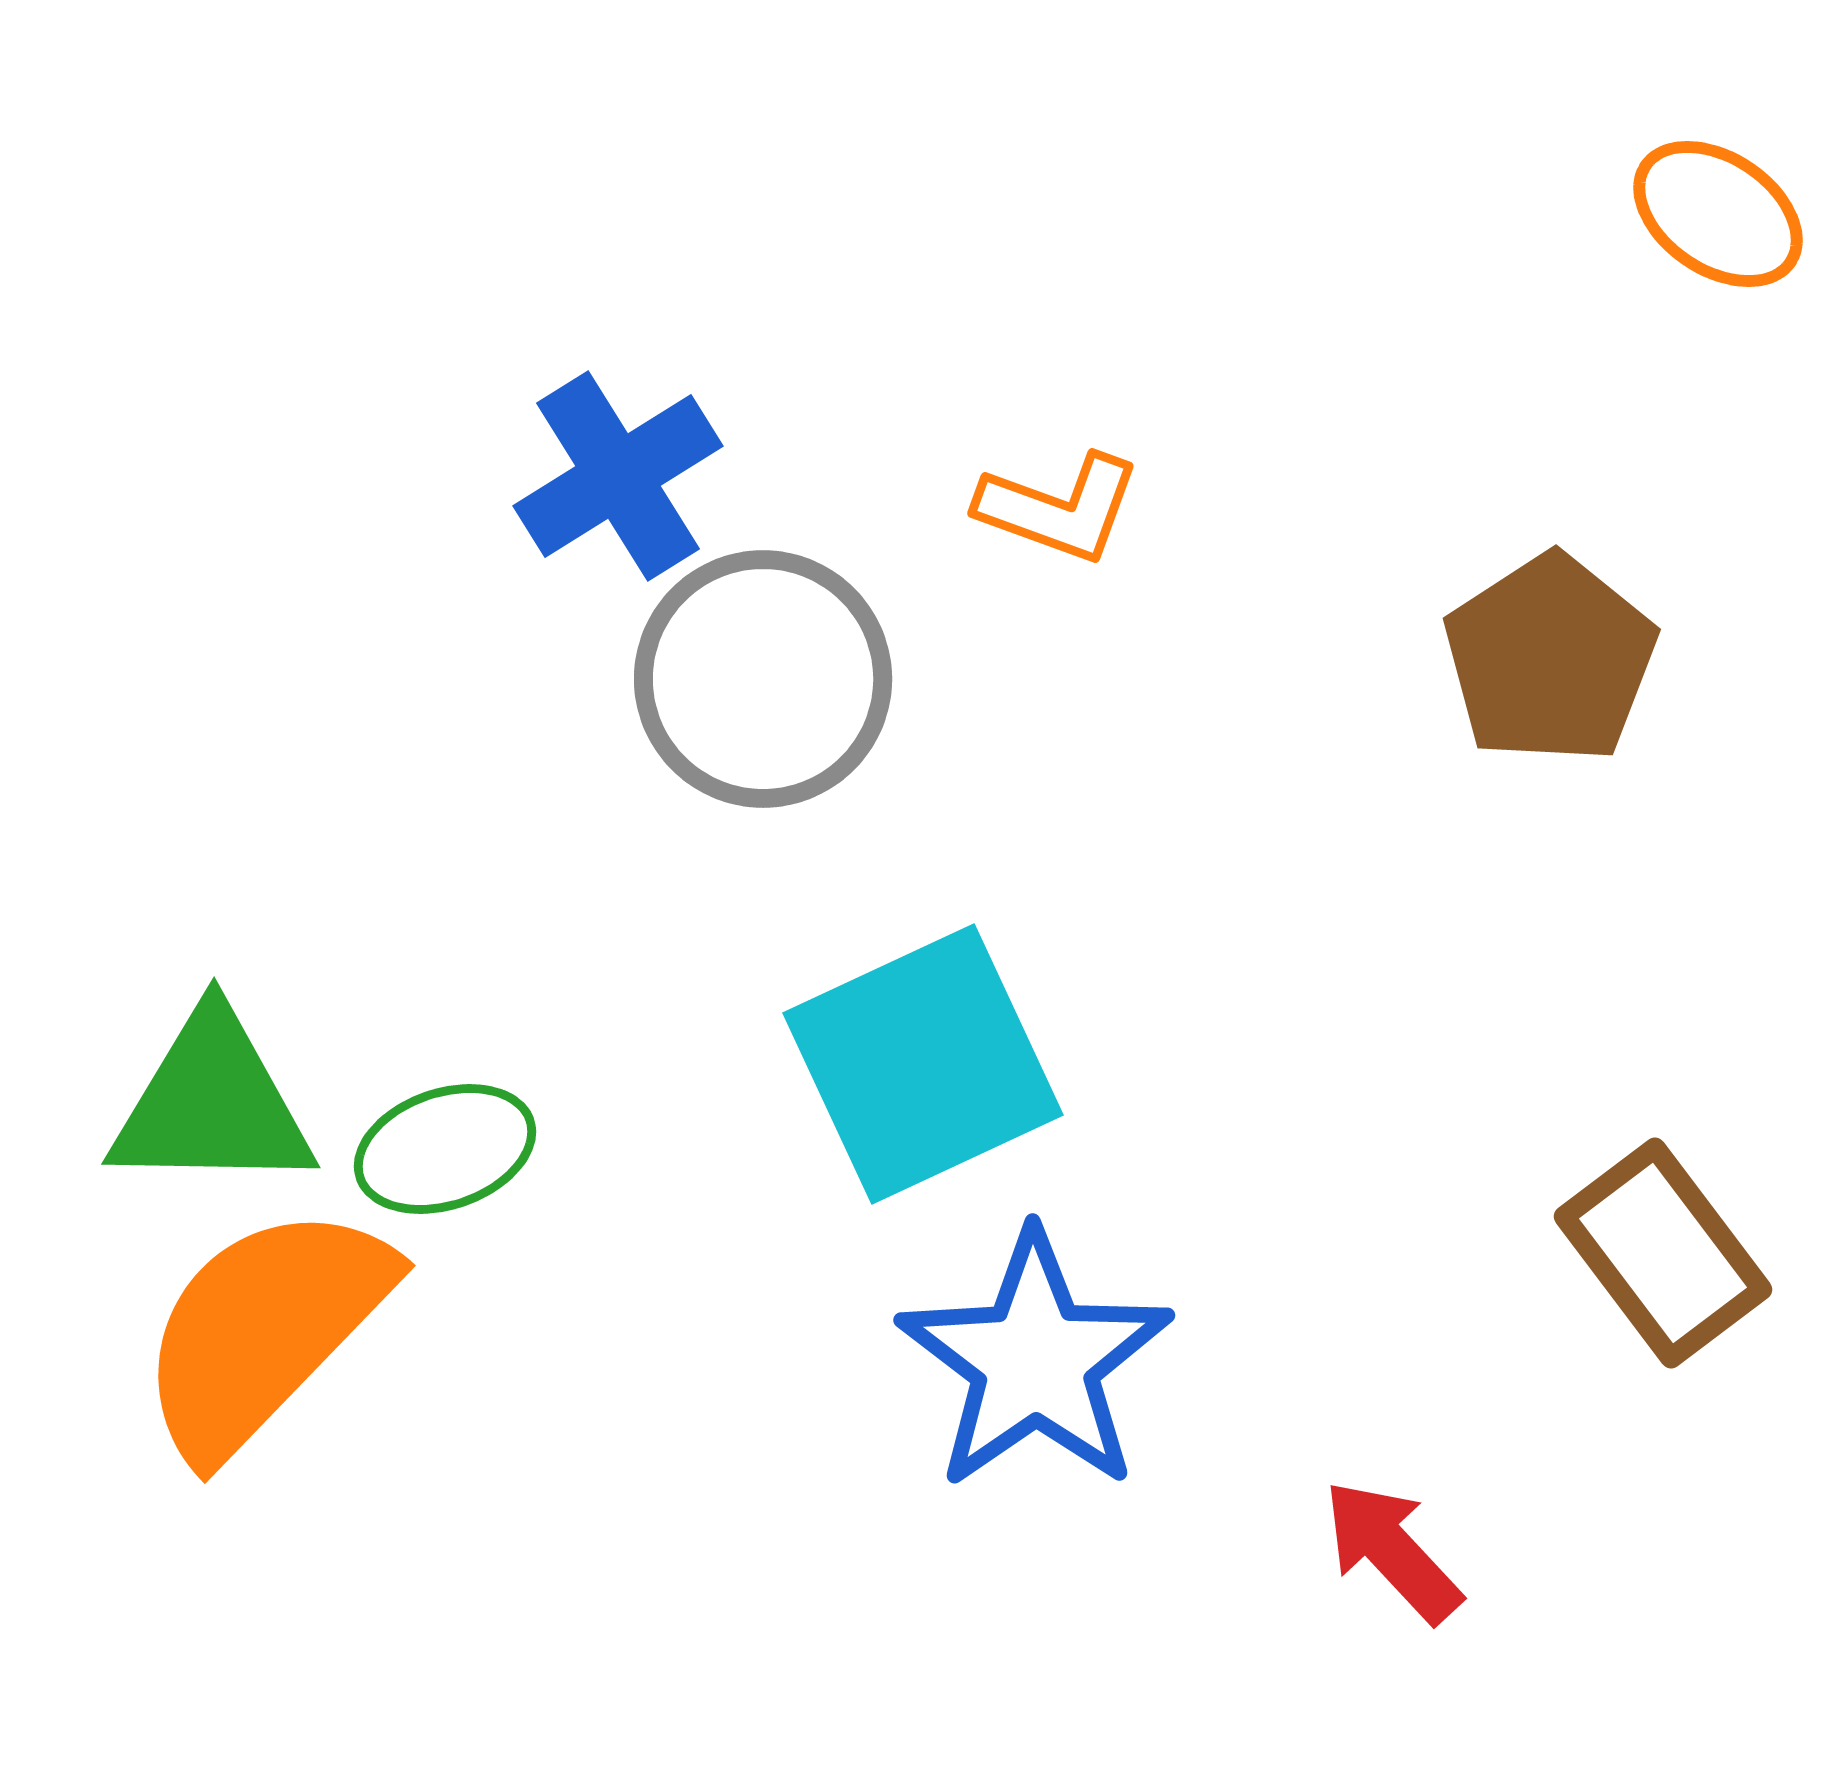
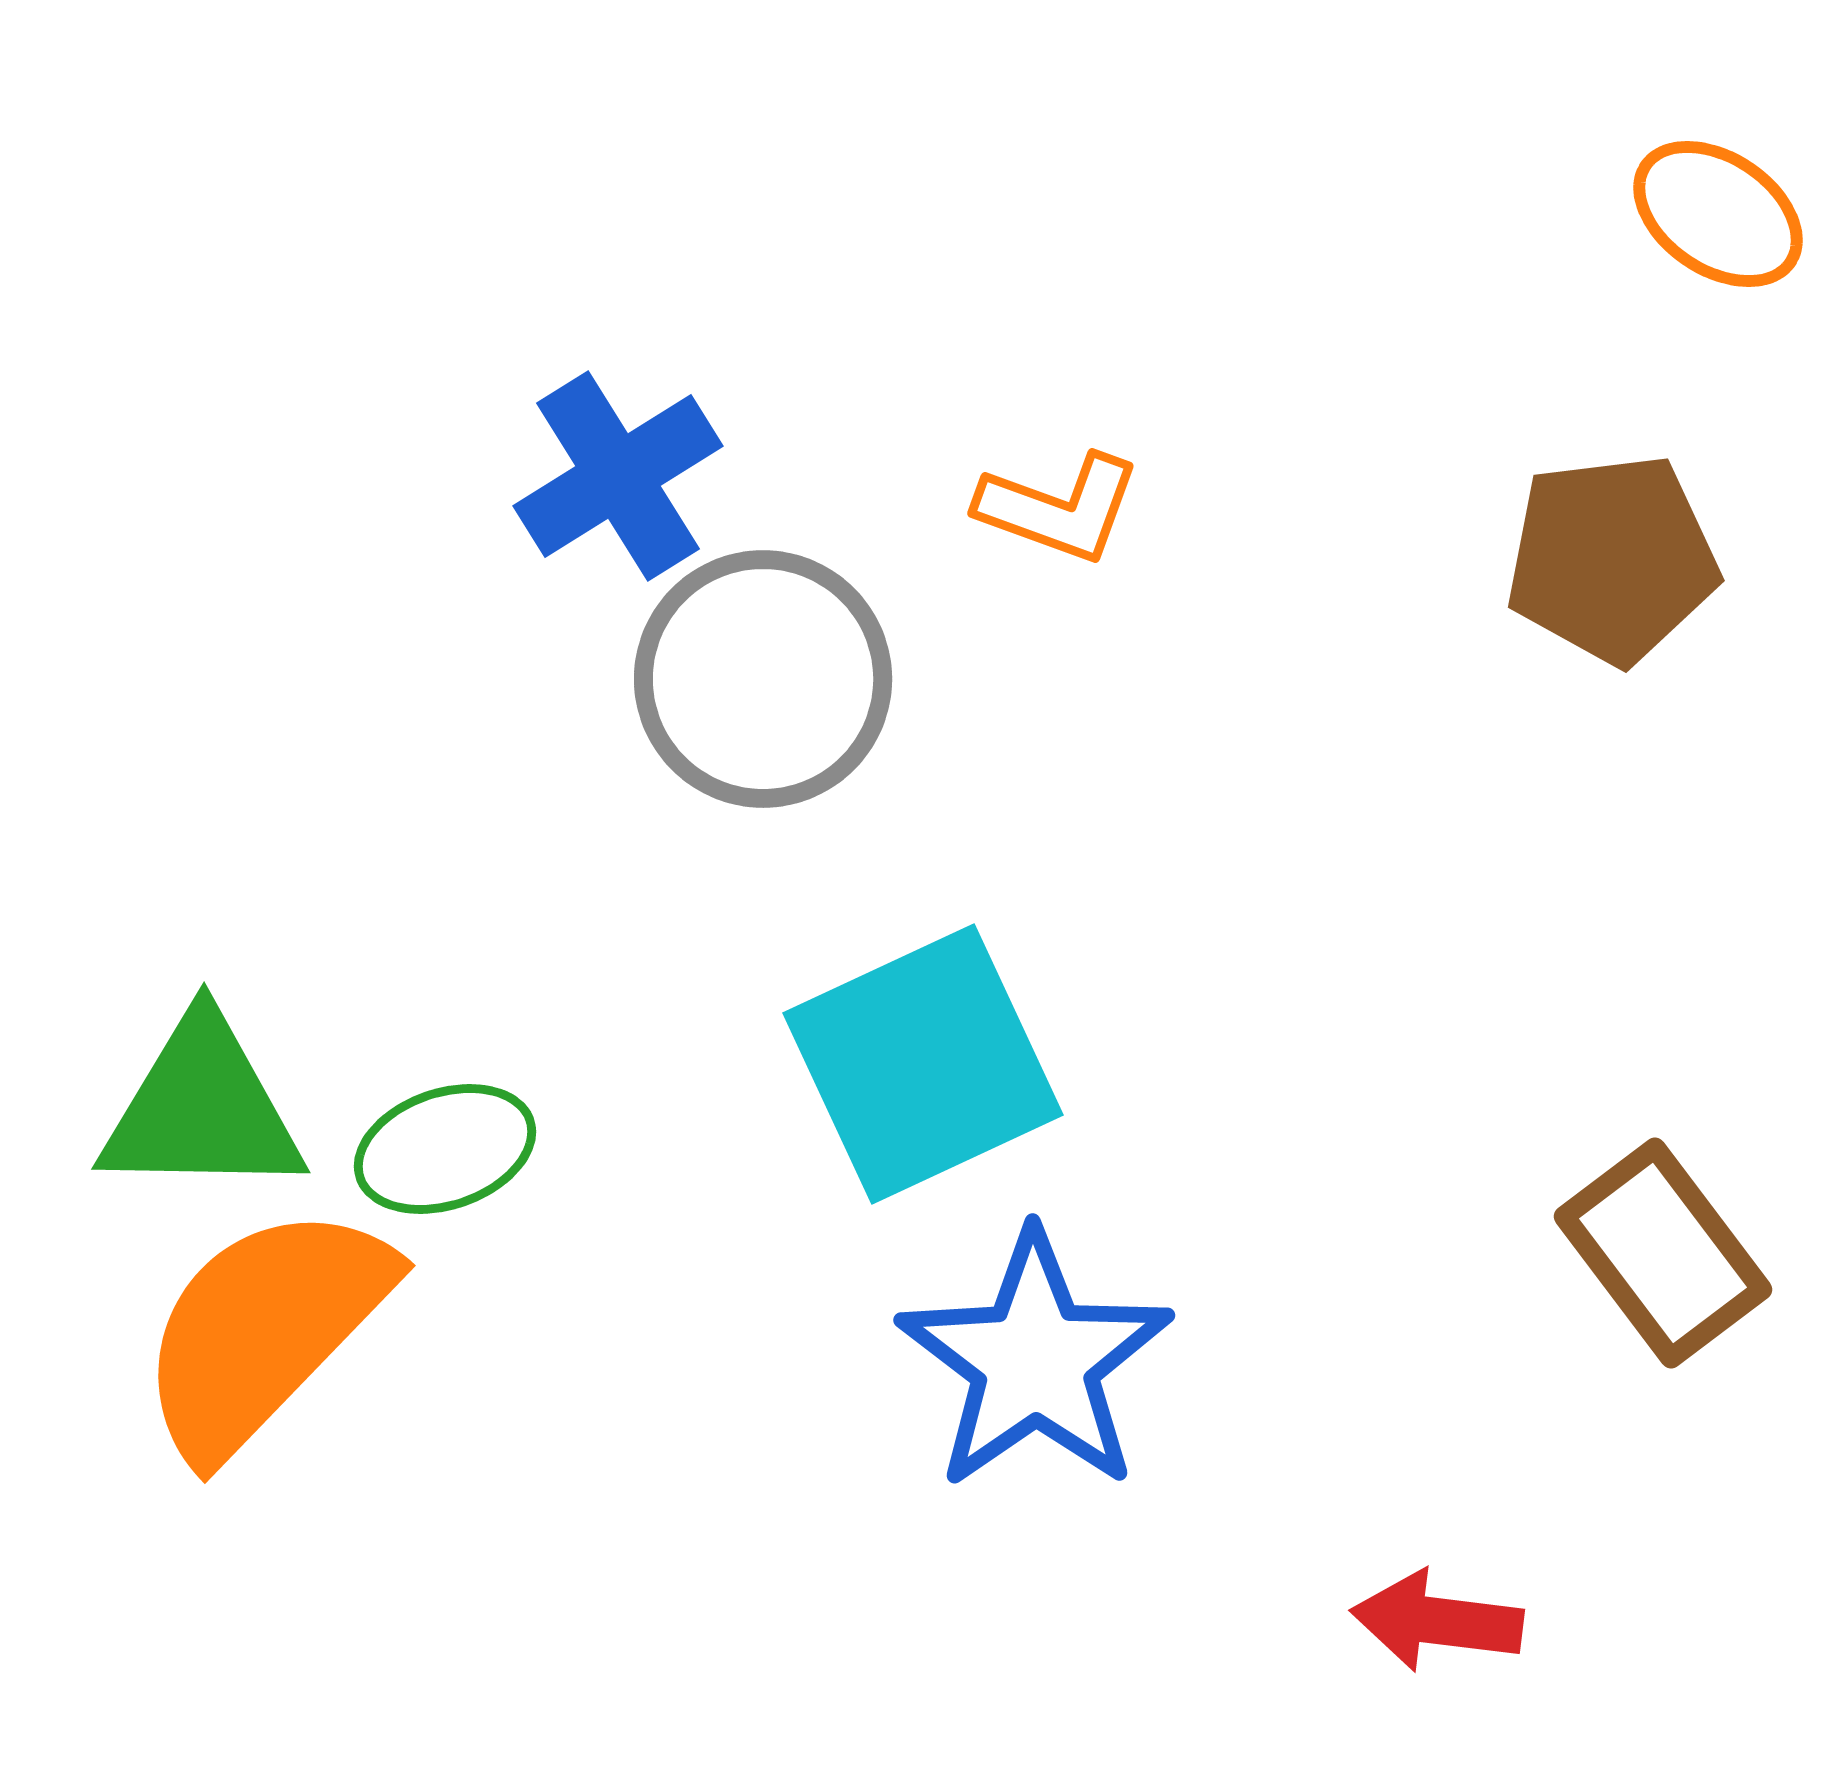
brown pentagon: moved 62 px right, 100 px up; rotated 26 degrees clockwise
green triangle: moved 10 px left, 5 px down
red arrow: moved 45 px right, 70 px down; rotated 40 degrees counterclockwise
